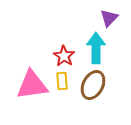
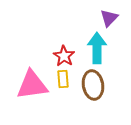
cyan arrow: moved 1 px right
yellow rectangle: moved 1 px right, 2 px up
brown ellipse: rotated 36 degrees counterclockwise
